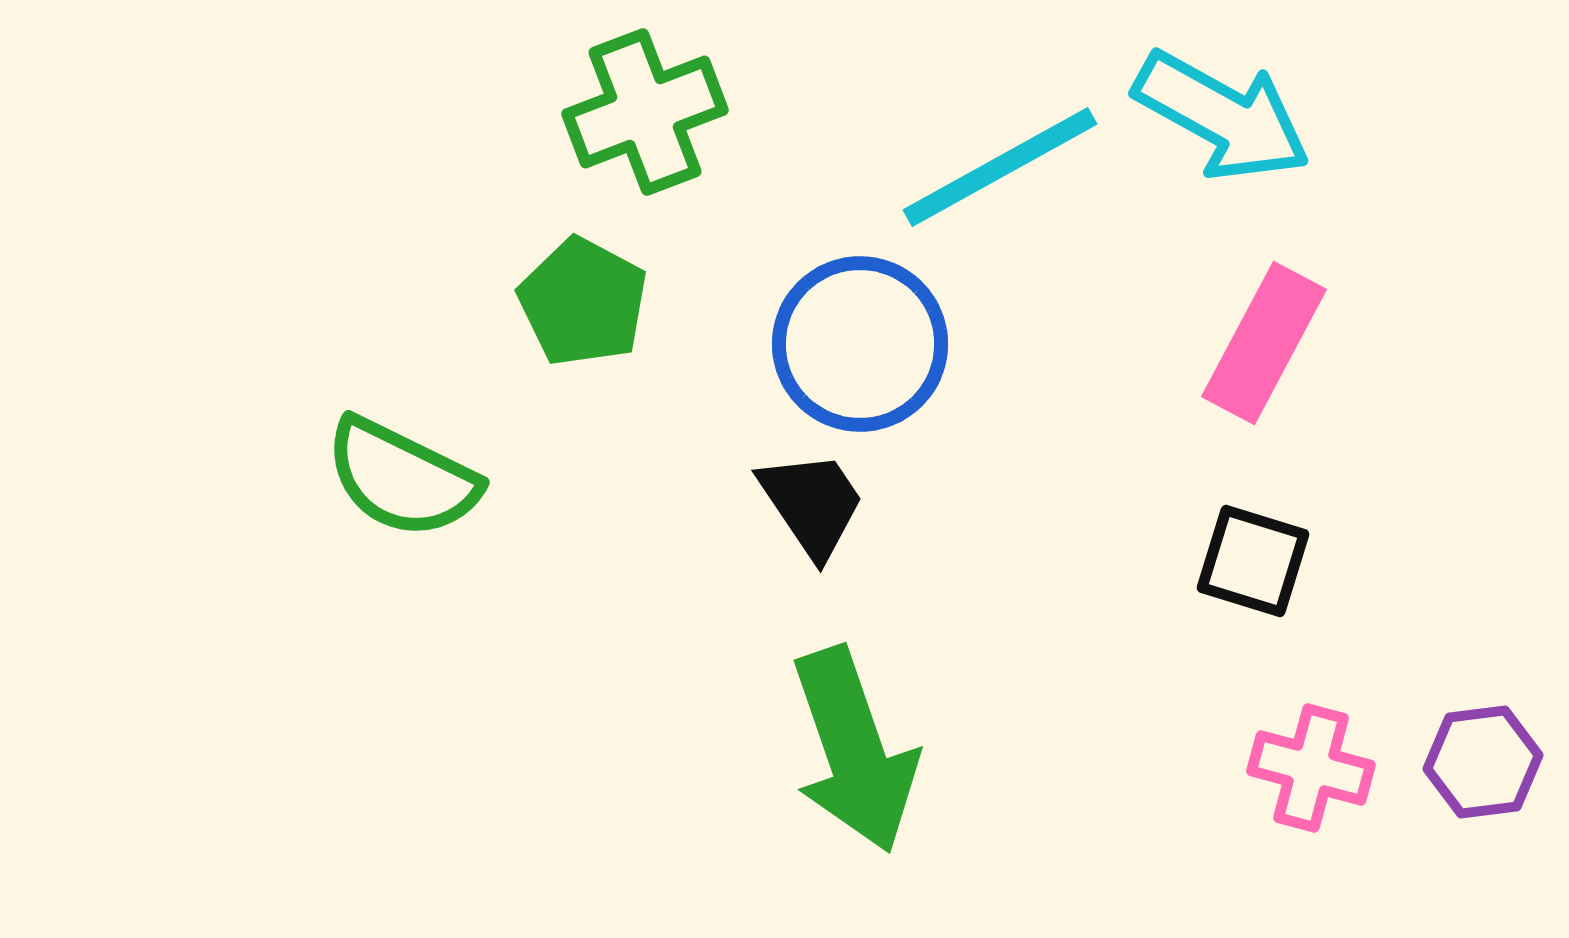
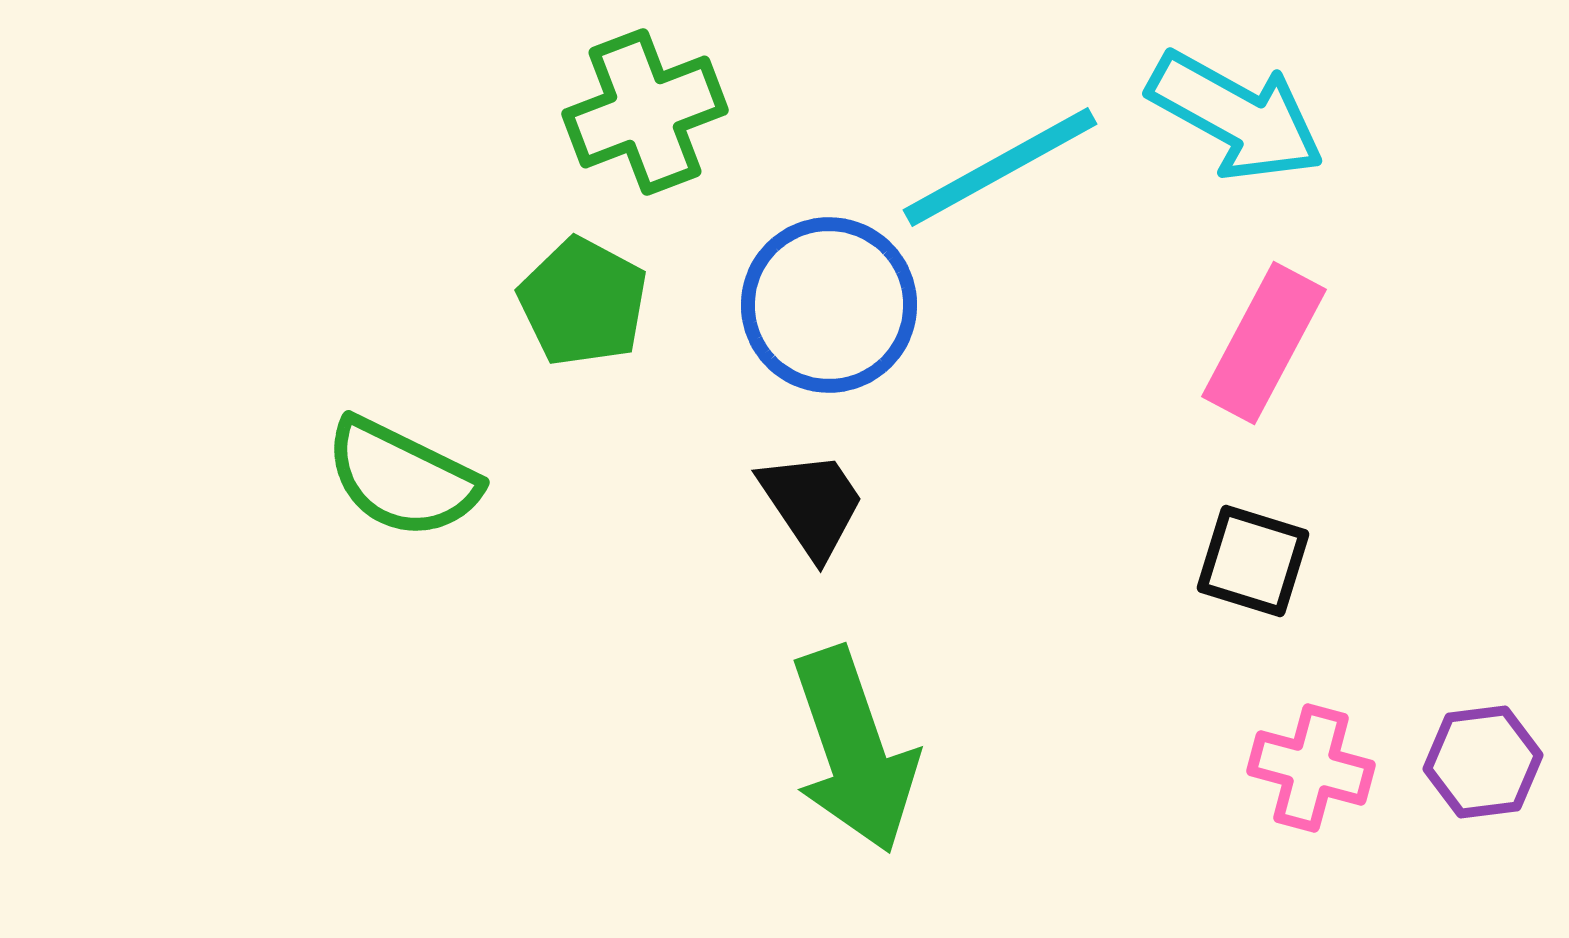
cyan arrow: moved 14 px right
blue circle: moved 31 px left, 39 px up
